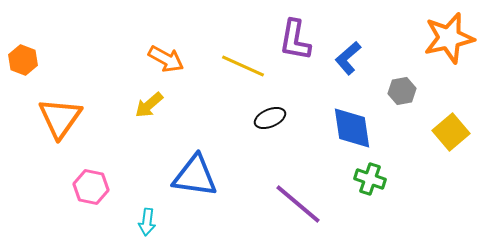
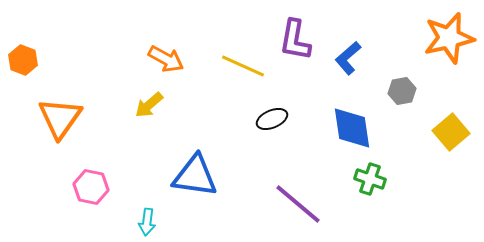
black ellipse: moved 2 px right, 1 px down
